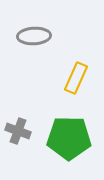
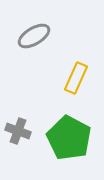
gray ellipse: rotated 28 degrees counterclockwise
green pentagon: rotated 27 degrees clockwise
